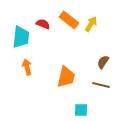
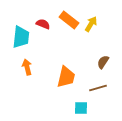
brown line: moved 3 px left, 3 px down; rotated 30 degrees counterclockwise
cyan square: moved 2 px up
